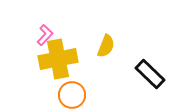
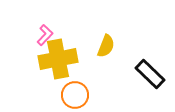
orange circle: moved 3 px right
